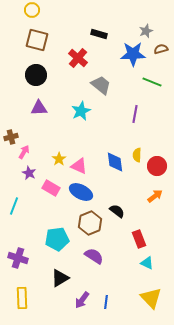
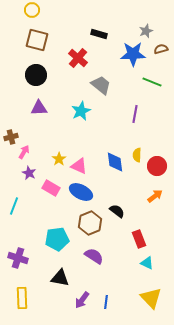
black triangle: rotated 42 degrees clockwise
